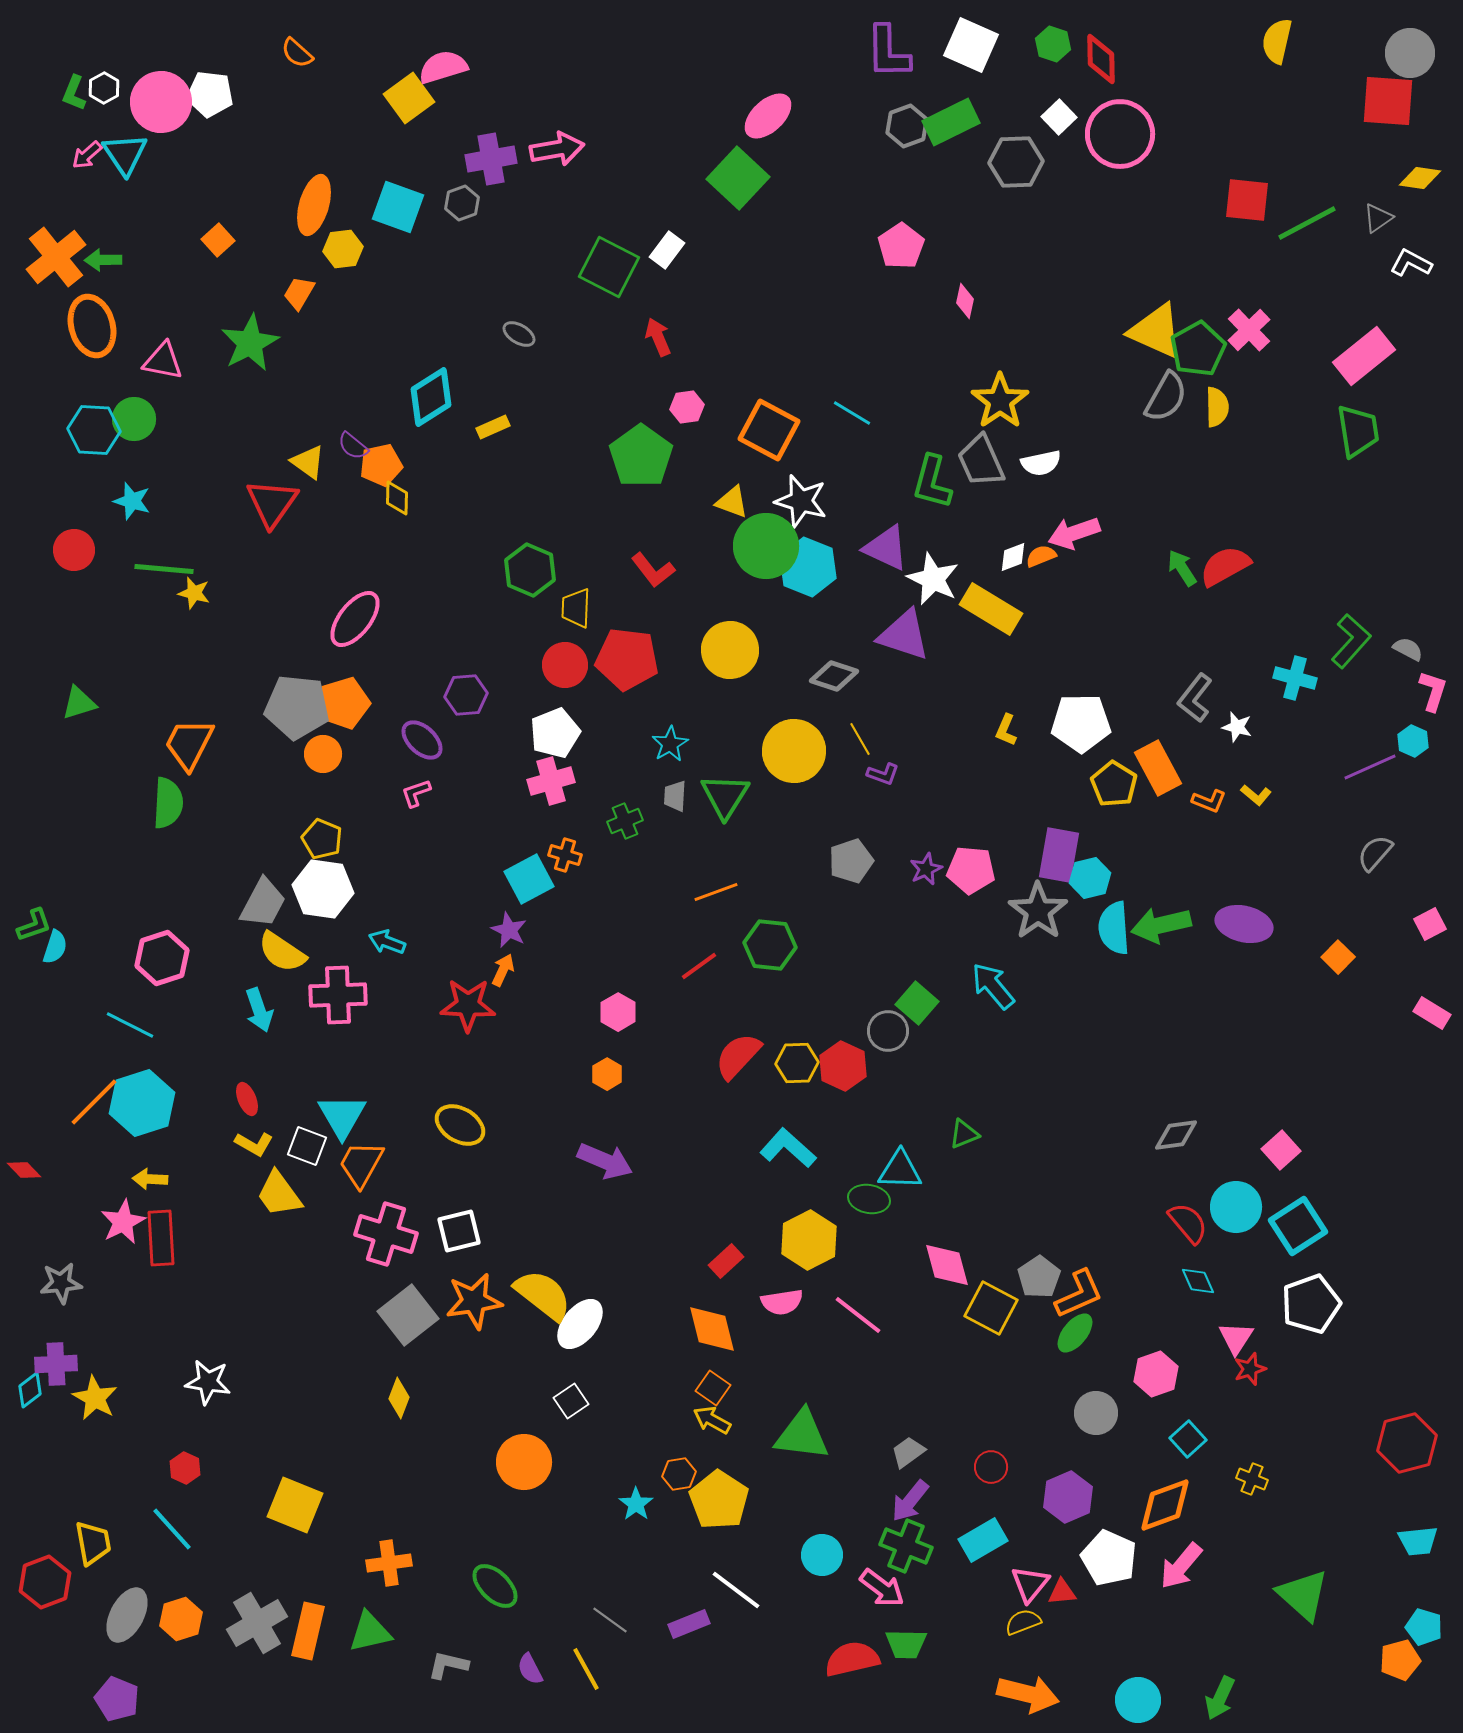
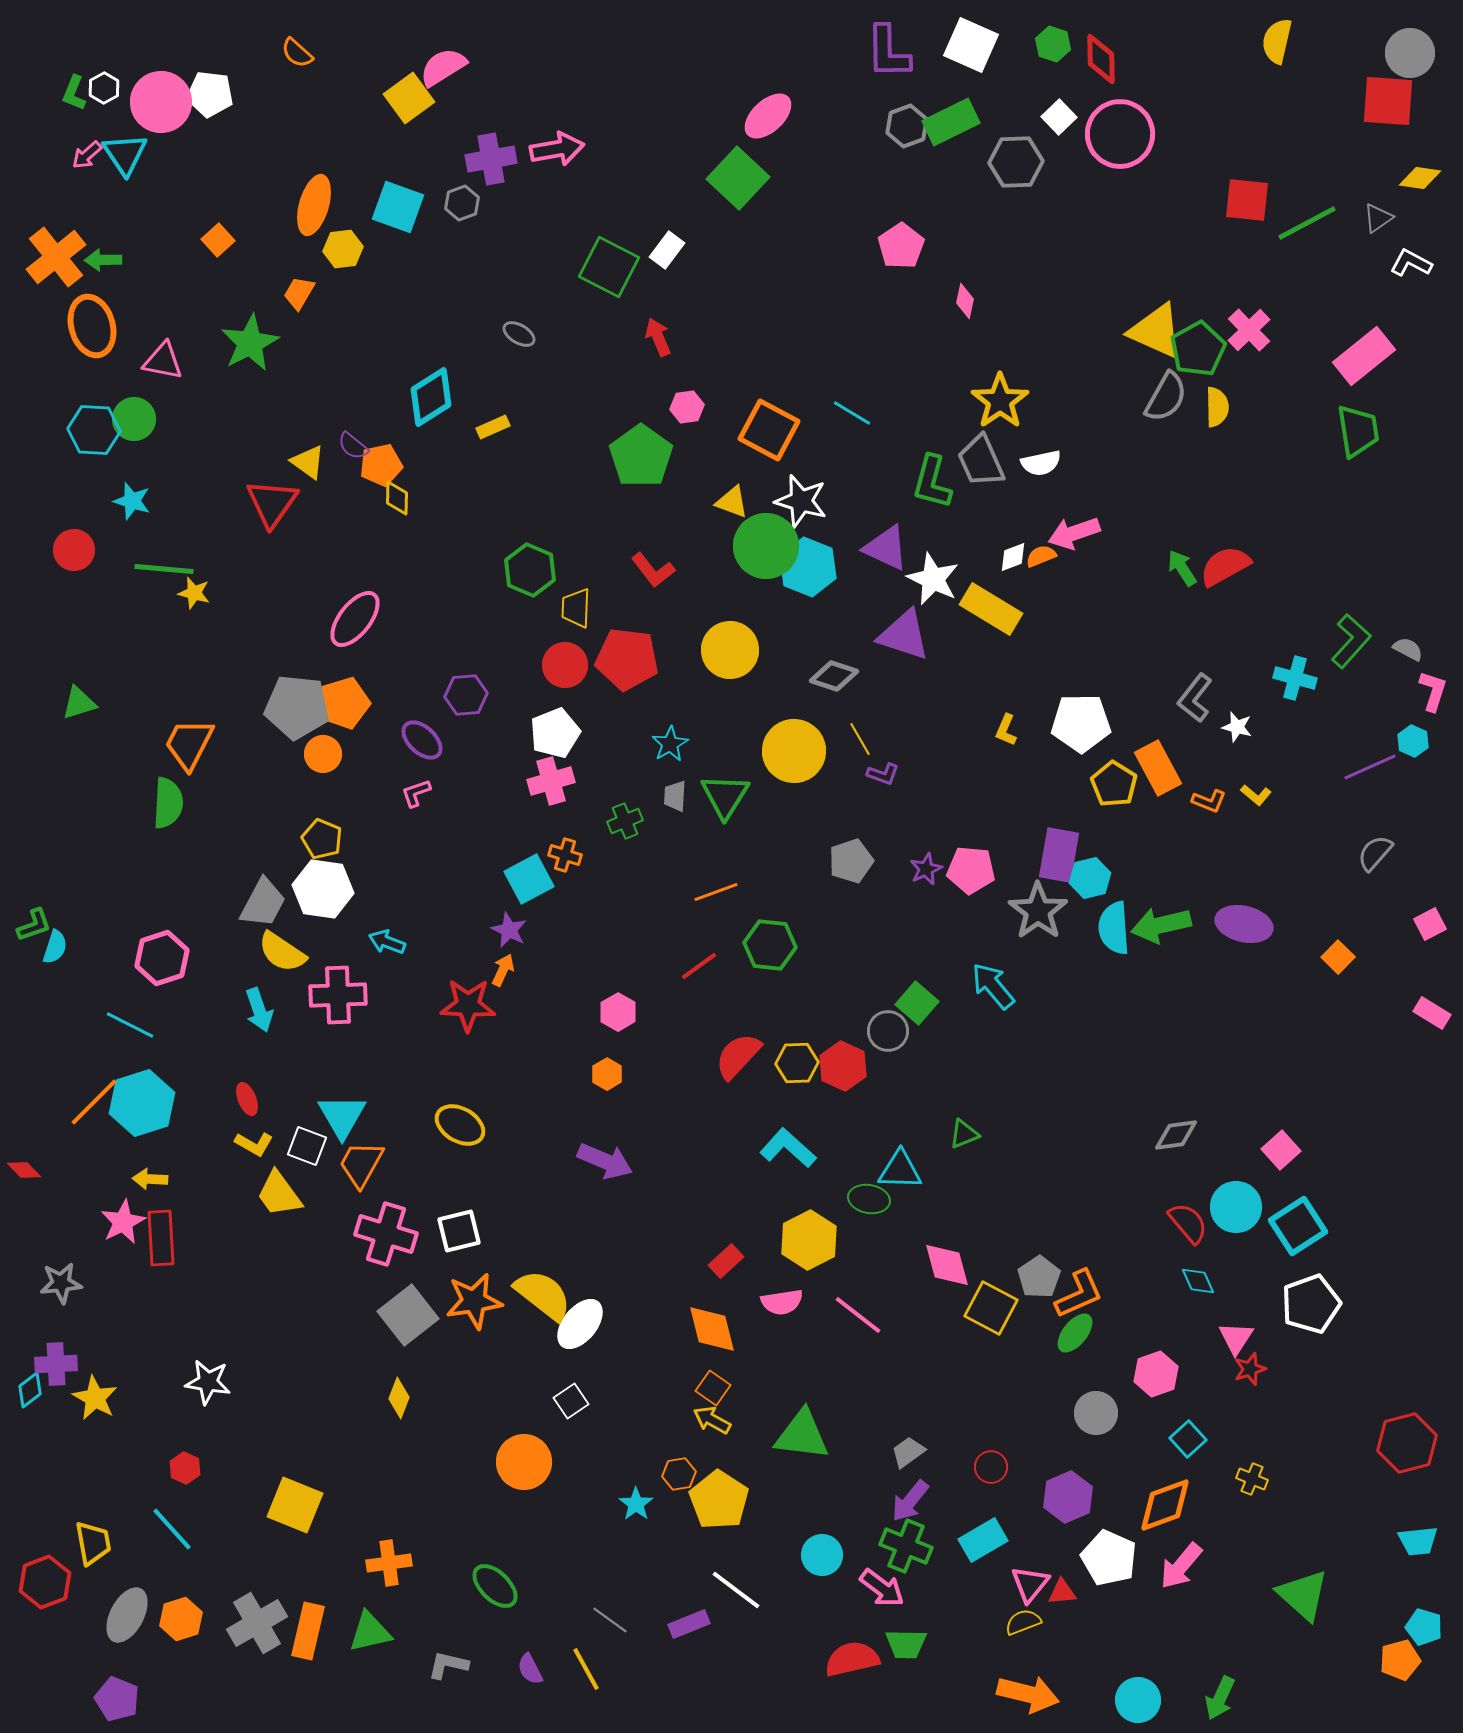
pink semicircle at (443, 67): rotated 15 degrees counterclockwise
